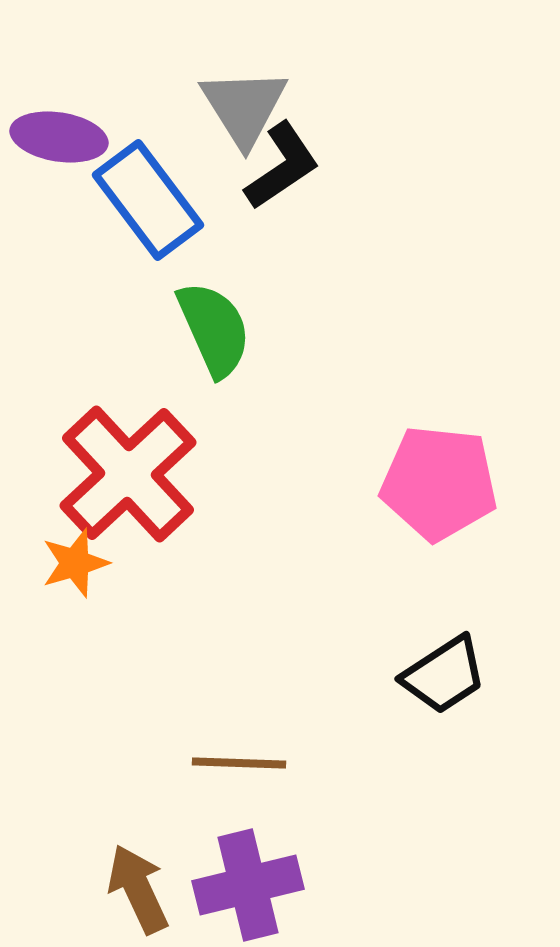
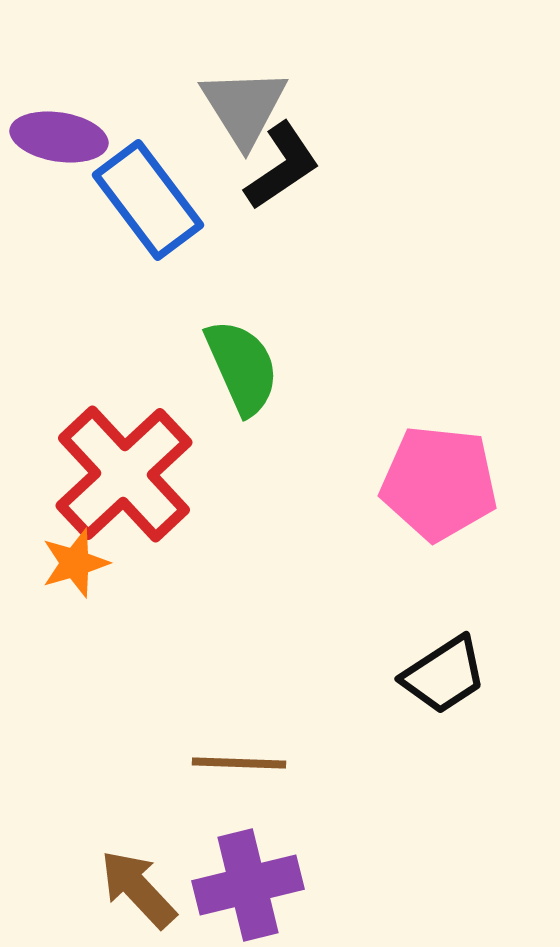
green semicircle: moved 28 px right, 38 px down
red cross: moved 4 px left
brown arrow: rotated 18 degrees counterclockwise
